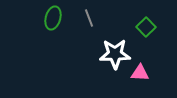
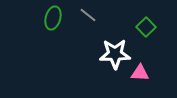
gray line: moved 1 px left, 3 px up; rotated 30 degrees counterclockwise
